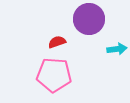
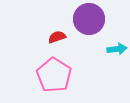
red semicircle: moved 5 px up
pink pentagon: rotated 28 degrees clockwise
